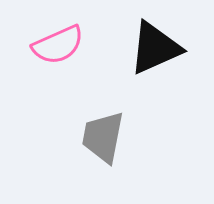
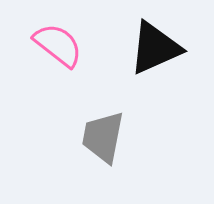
pink semicircle: rotated 118 degrees counterclockwise
